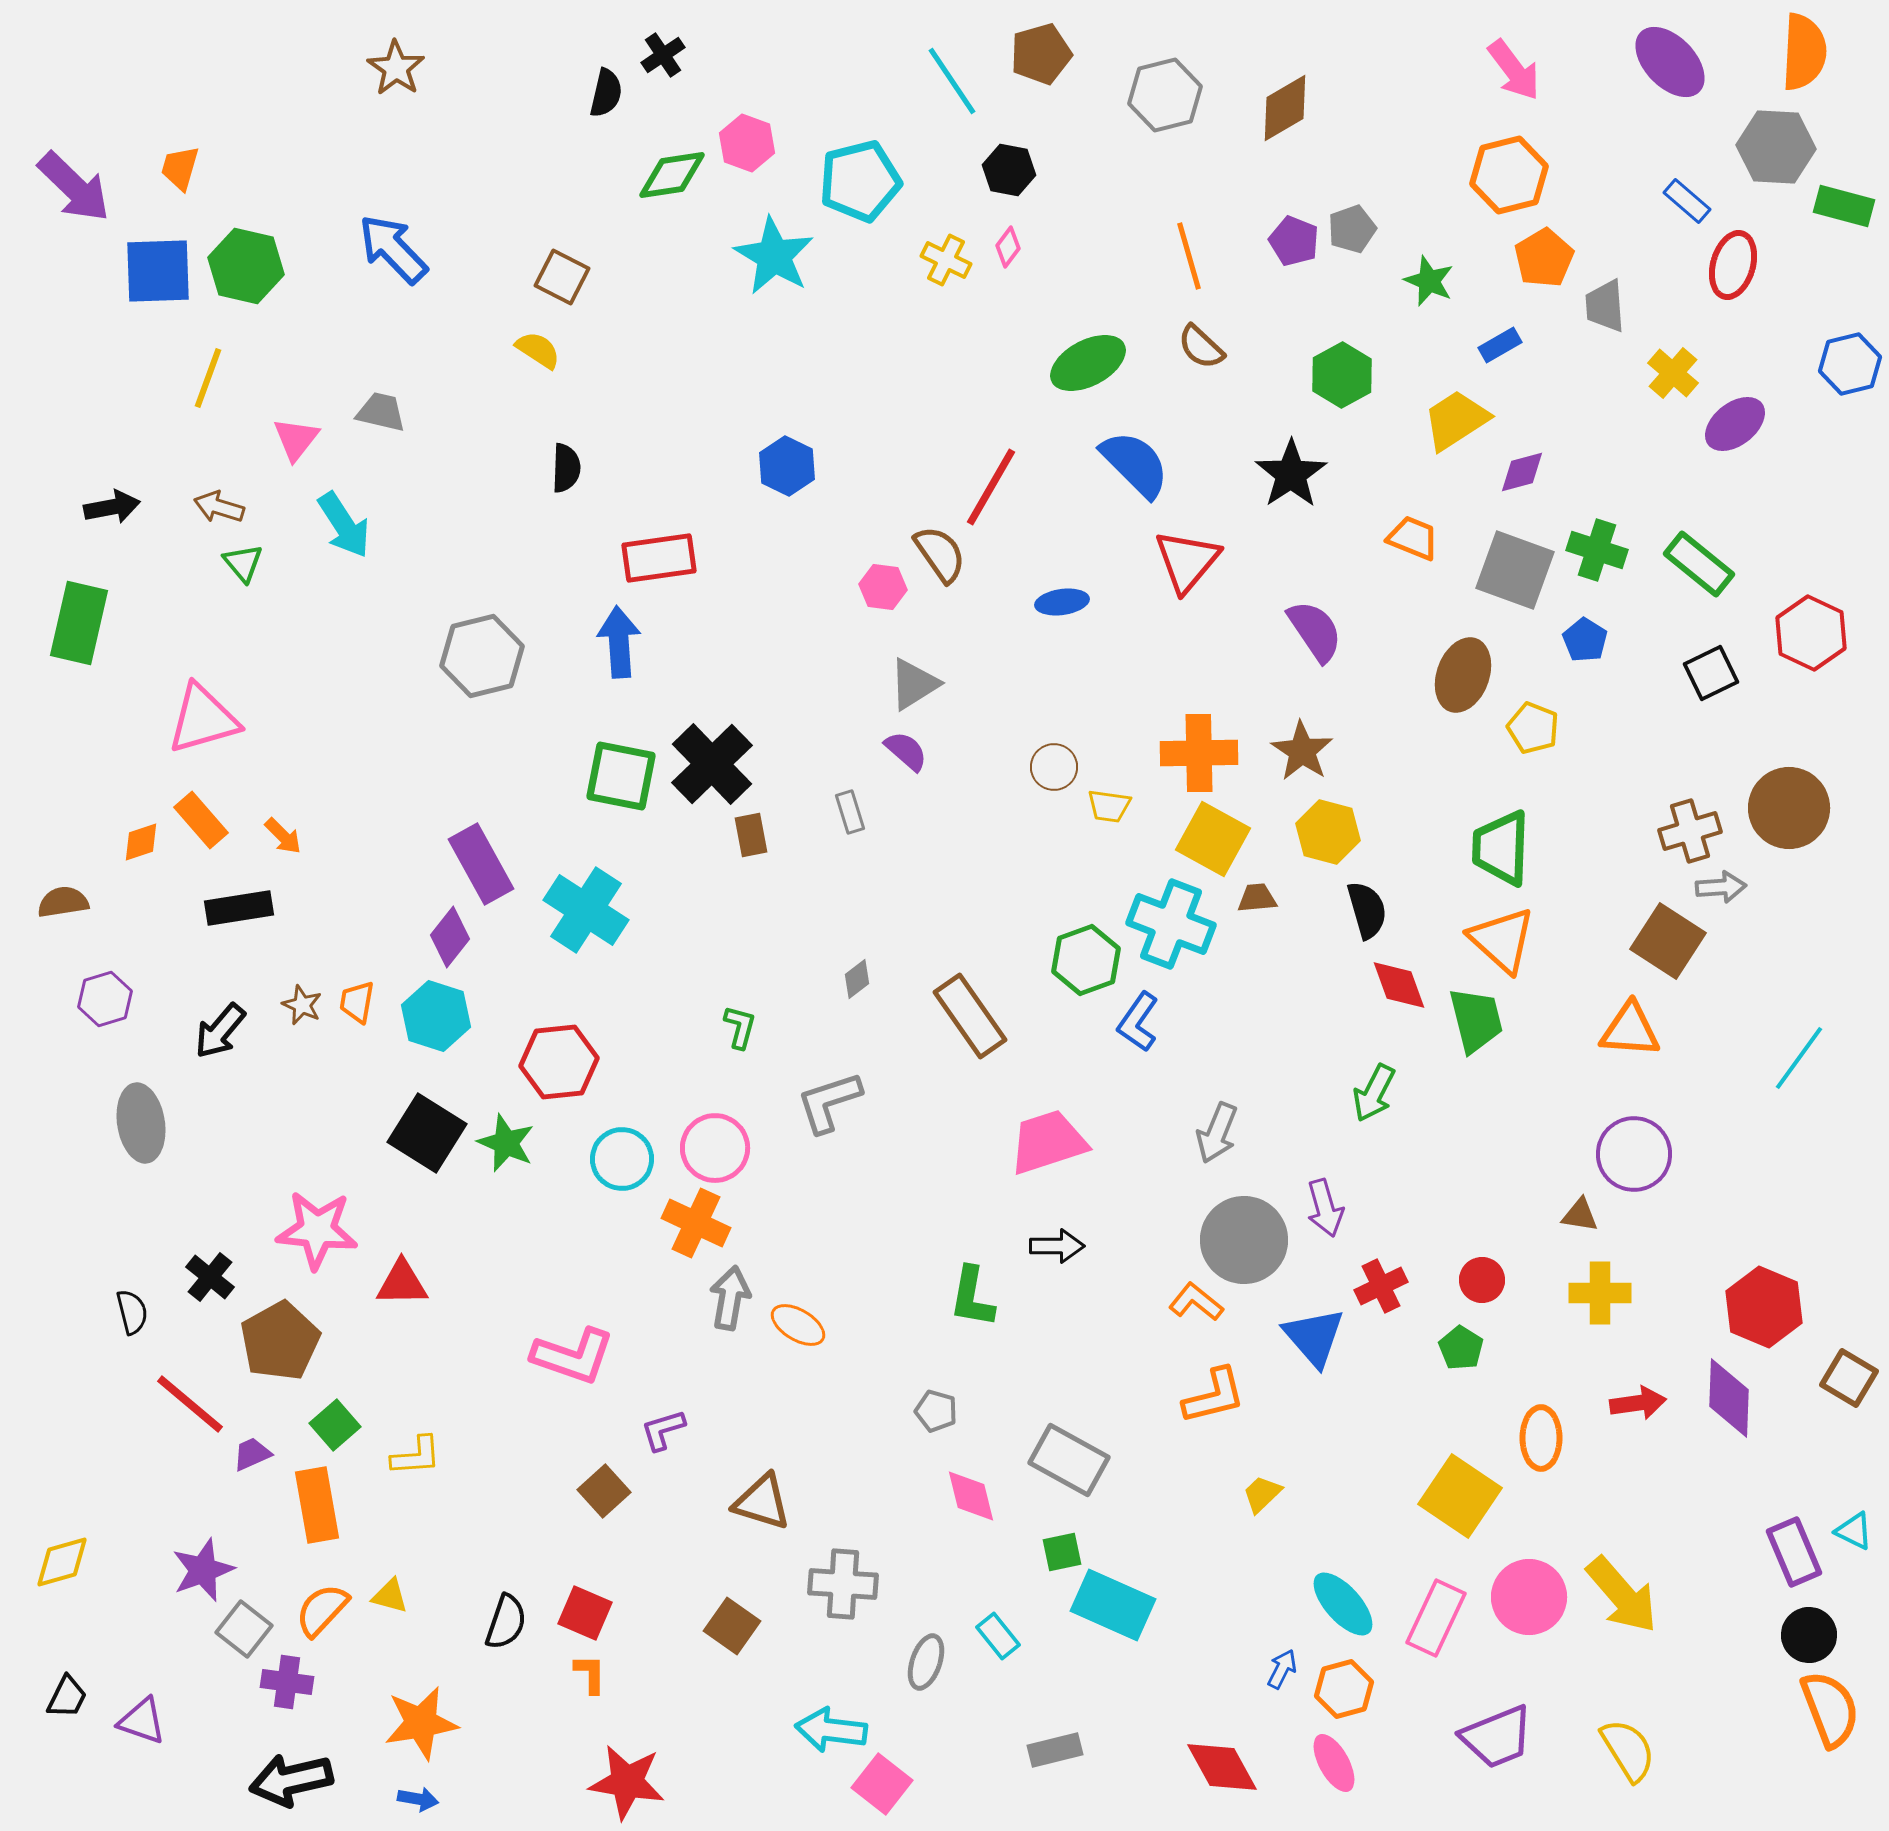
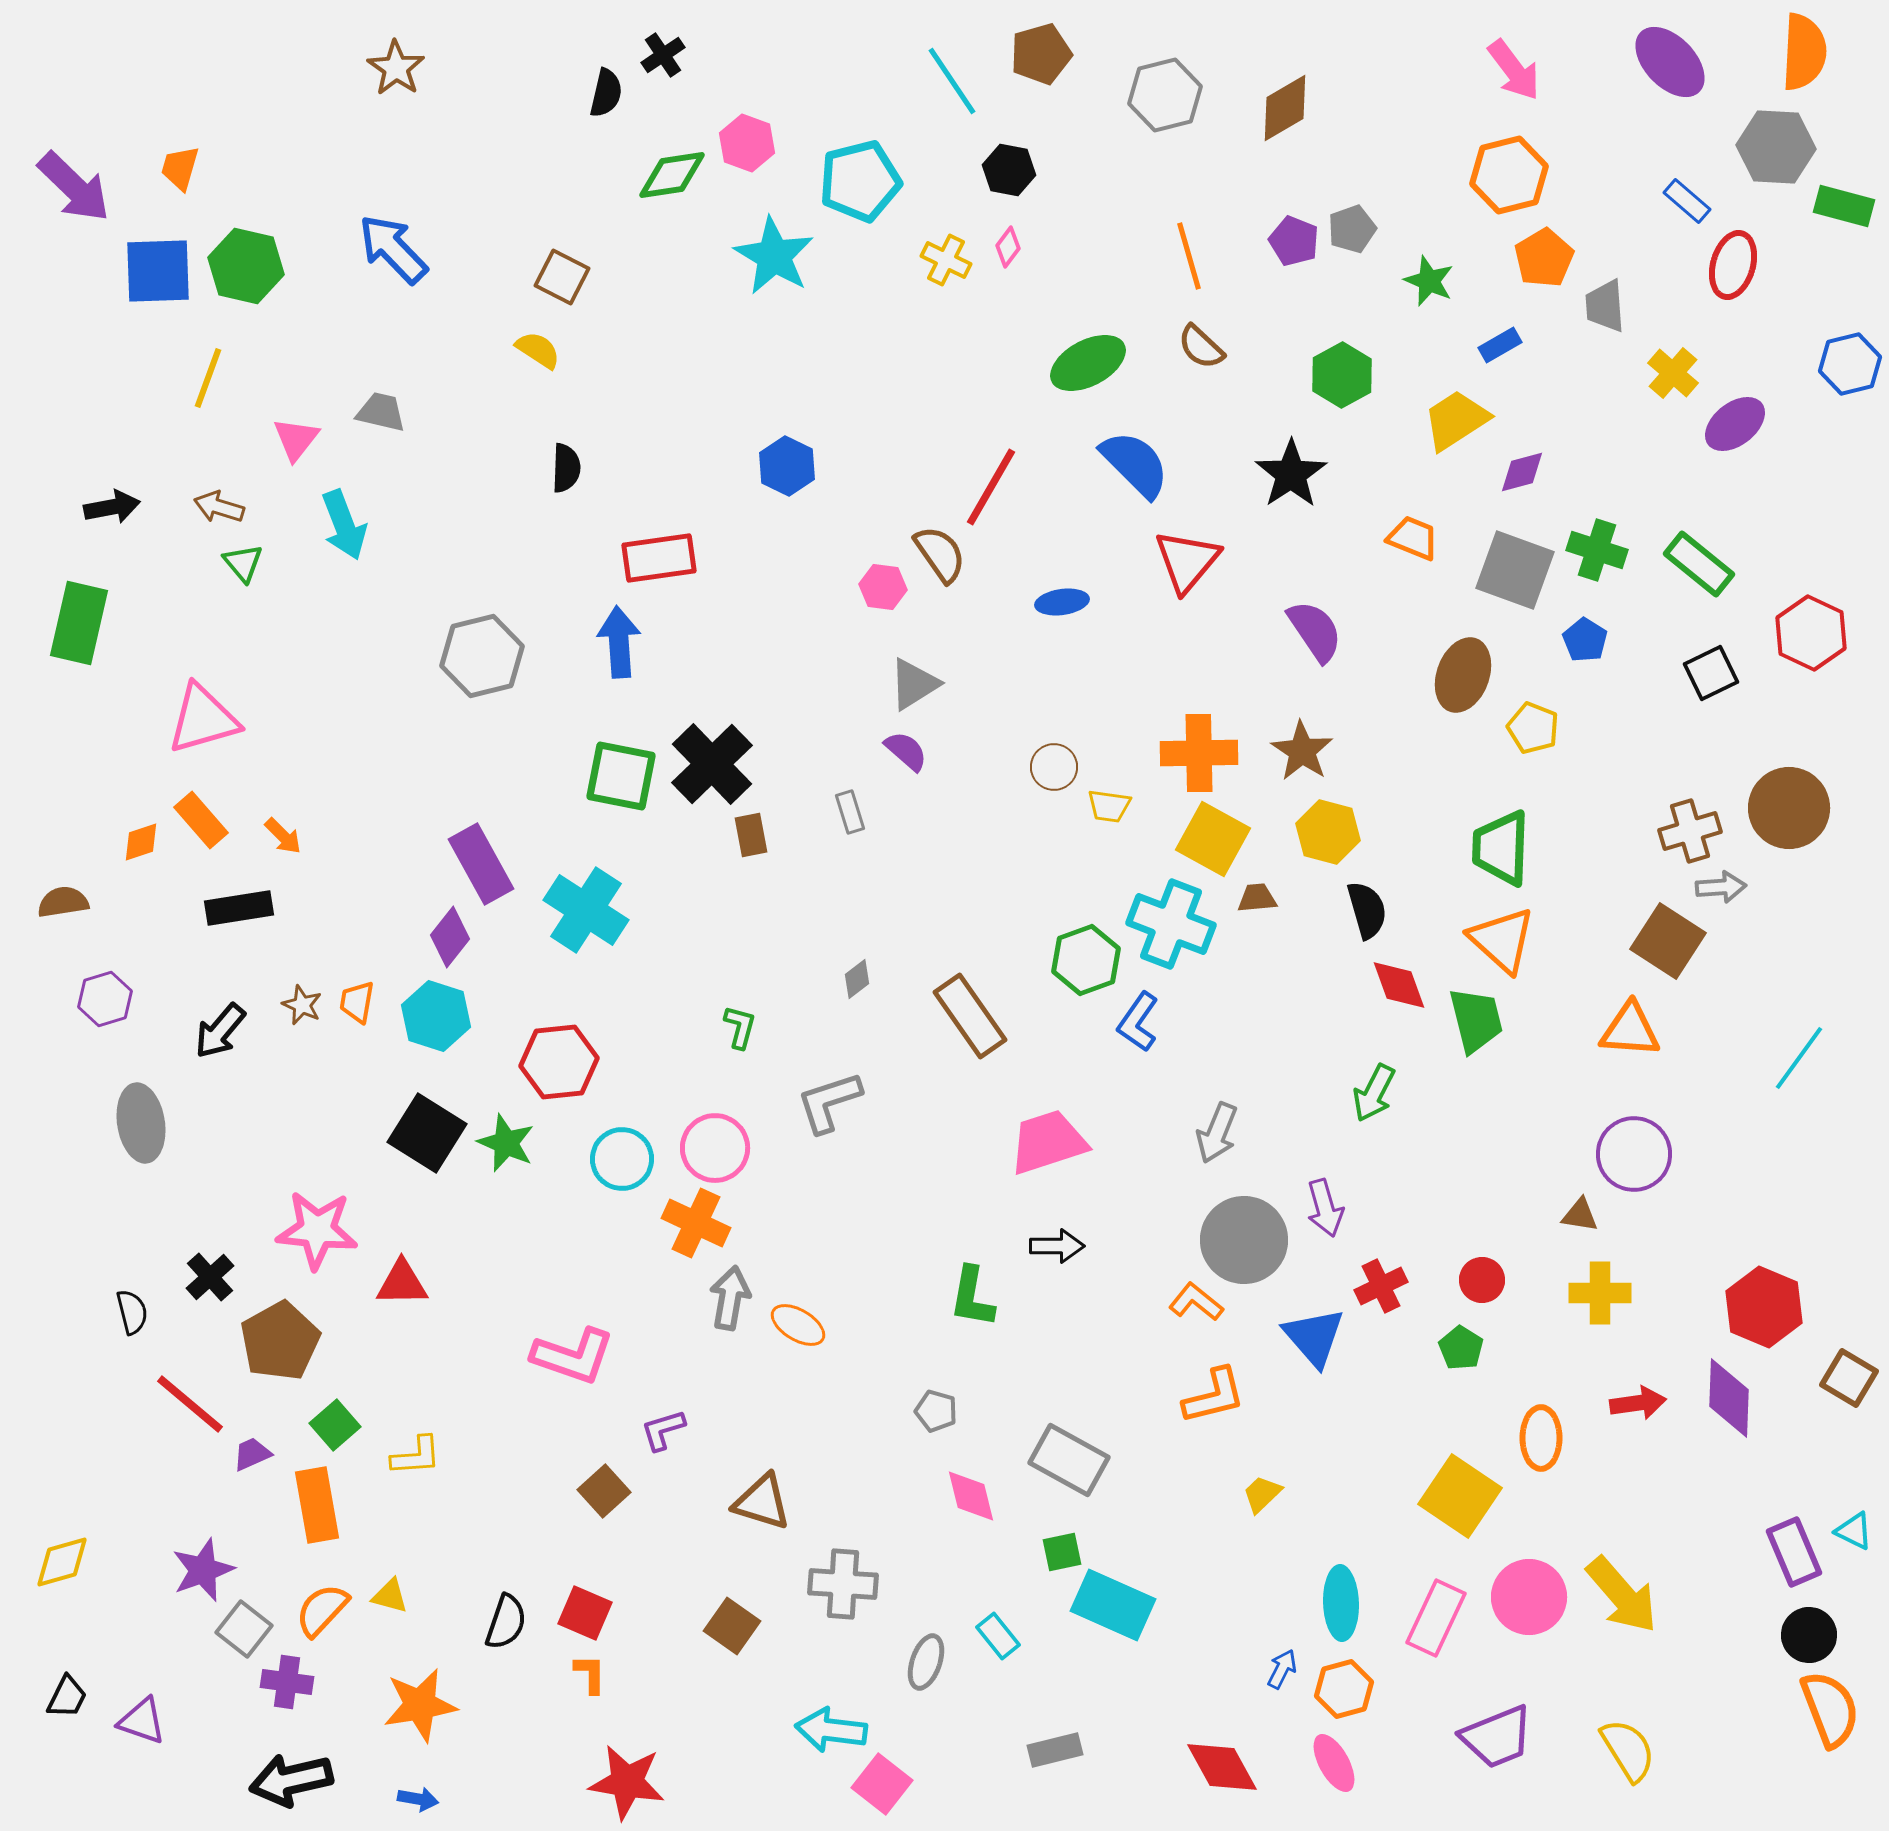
cyan arrow at (344, 525): rotated 12 degrees clockwise
black cross at (210, 1277): rotated 9 degrees clockwise
cyan ellipse at (1343, 1604): moved 2 px left, 1 px up; rotated 40 degrees clockwise
orange star at (421, 1723): moved 1 px left, 18 px up
